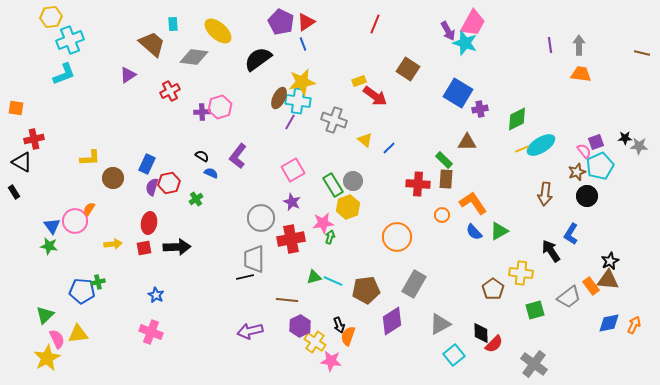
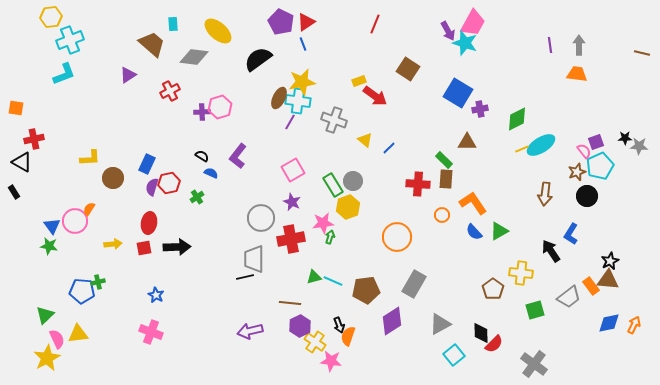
orange trapezoid at (581, 74): moved 4 px left
green cross at (196, 199): moved 1 px right, 2 px up
brown line at (287, 300): moved 3 px right, 3 px down
